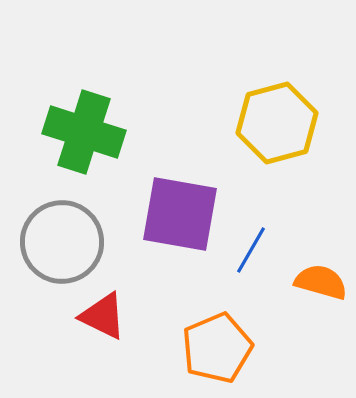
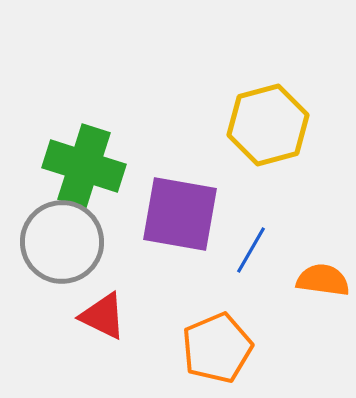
yellow hexagon: moved 9 px left, 2 px down
green cross: moved 34 px down
orange semicircle: moved 2 px right, 2 px up; rotated 8 degrees counterclockwise
